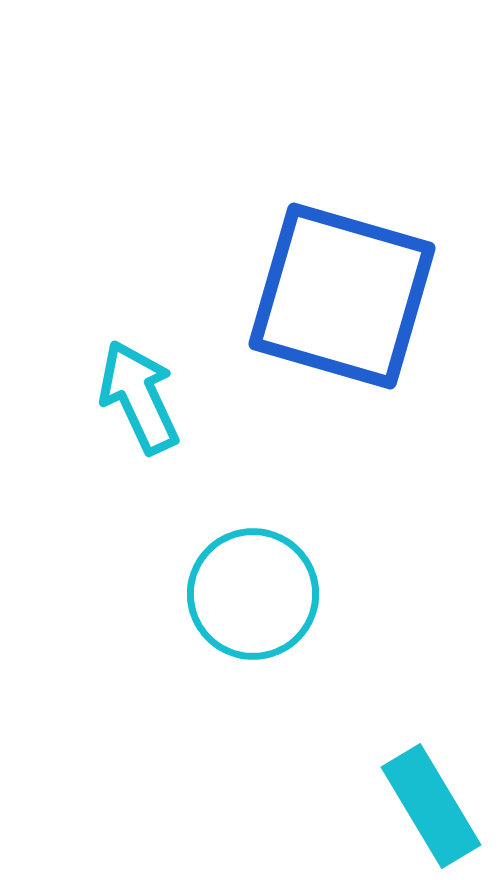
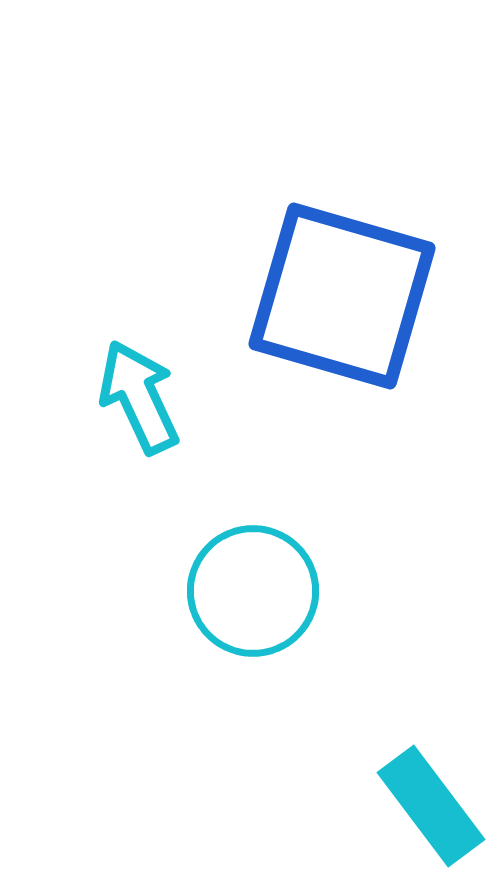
cyan circle: moved 3 px up
cyan rectangle: rotated 6 degrees counterclockwise
